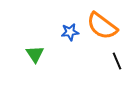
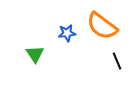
blue star: moved 3 px left, 1 px down
